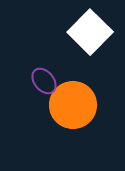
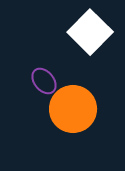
orange circle: moved 4 px down
